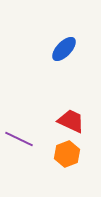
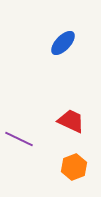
blue ellipse: moved 1 px left, 6 px up
orange hexagon: moved 7 px right, 13 px down
